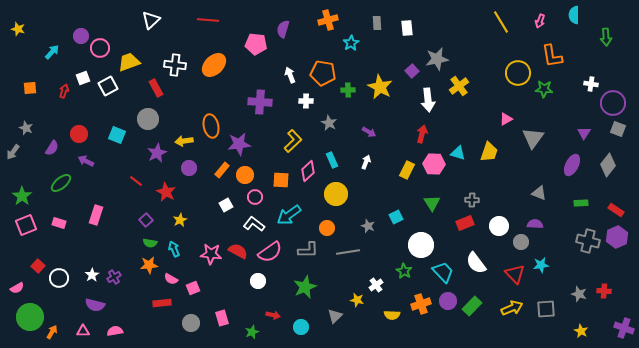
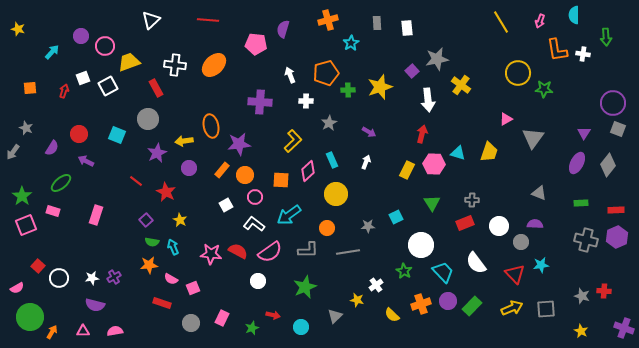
pink circle at (100, 48): moved 5 px right, 2 px up
orange L-shape at (552, 56): moved 5 px right, 6 px up
orange pentagon at (323, 73): moved 3 px right; rotated 25 degrees counterclockwise
white cross at (591, 84): moved 8 px left, 30 px up
yellow cross at (459, 86): moved 2 px right, 1 px up; rotated 18 degrees counterclockwise
yellow star at (380, 87): rotated 25 degrees clockwise
gray star at (329, 123): rotated 14 degrees clockwise
purple ellipse at (572, 165): moved 5 px right, 2 px up
red rectangle at (616, 210): rotated 35 degrees counterclockwise
yellow star at (180, 220): rotated 16 degrees counterclockwise
pink rectangle at (59, 223): moved 6 px left, 12 px up
gray star at (368, 226): rotated 24 degrees counterclockwise
gray cross at (588, 241): moved 2 px left, 1 px up
green semicircle at (150, 243): moved 2 px right, 1 px up
cyan arrow at (174, 249): moved 1 px left, 2 px up
white star at (92, 275): moved 3 px down; rotated 24 degrees clockwise
gray star at (579, 294): moved 3 px right, 2 px down
red rectangle at (162, 303): rotated 24 degrees clockwise
yellow semicircle at (392, 315): rotated 42 degrees clockwise
pink rectangle at (222, 318): rotated 42 degrees clockwise
green star at (252, 332): moved 4 px up
